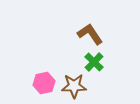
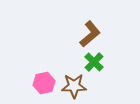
brown L-shape: rotated 84 degrees clockwise
